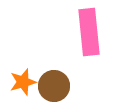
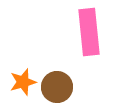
brown circle: moved 3 px right, 1 px down
